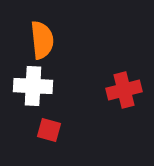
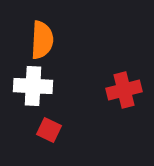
orange semicircle: rotated 9 degrees clockwise
red square: rotated 10 degrees clockwise
